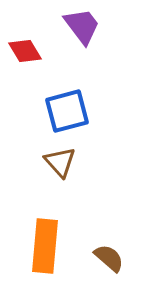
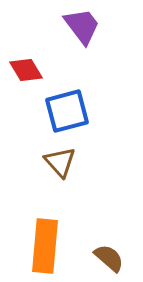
red diamond: moved 1 px right, 19 px down
